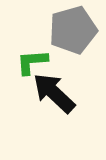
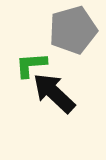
green L-shape: moved 1 px left, 3 px down
